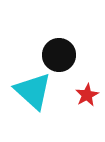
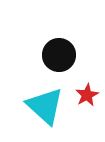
cyan triangle: moved 12 px right, 15 px down
